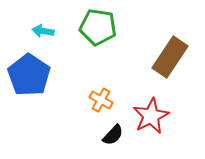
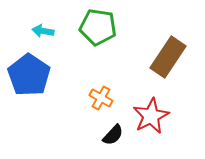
brown rectangle: moved 2 px left
orange cross: moved 2 px up
